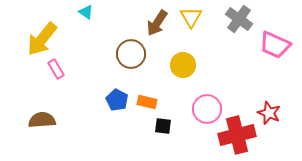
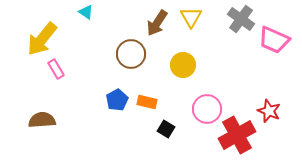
gray cross: moved 2 px right
pink trapezoid: moved 1 px left, 5 px up
blue pentagon: rotated 15 degrees clockwise
red star: moved 2 px up
black square: moved 3 px right, 3 px down; rotated 24 degrees clockwise
red cross: rotated 15 degrees counterclockwise
